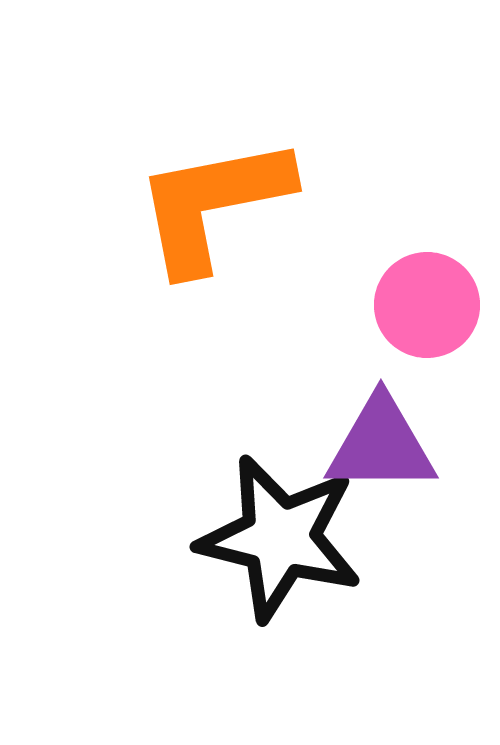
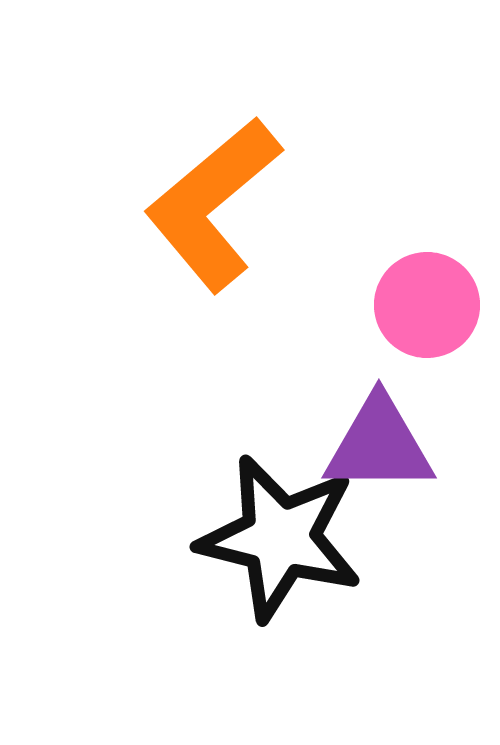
orange L-shape: rotated 29 degrees counterclockwise
purple triangle: moved 2 px left
